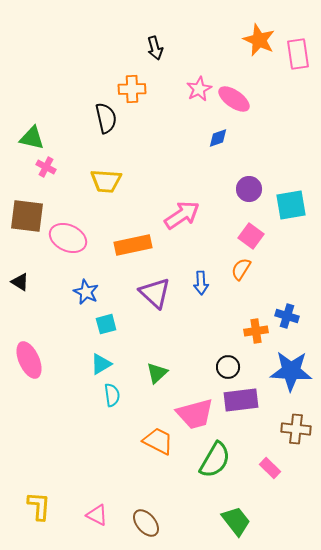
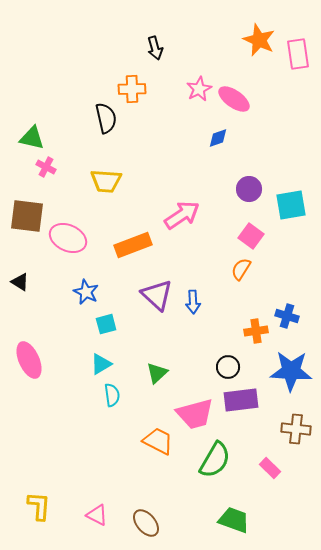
orange rectangle at (133, 245): rotated 9 degrees counterclockwise
blue arrow at (201, 283): moved 8 px left, 19 px down
purple triangle at (155, 293): moved 2 px right, 2 px down
green trapezoid at (236, 521): moved 2 px left, 1 px up; rotated 32 degrees counterclockwise
